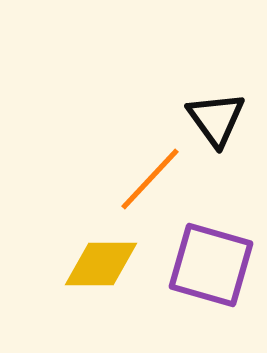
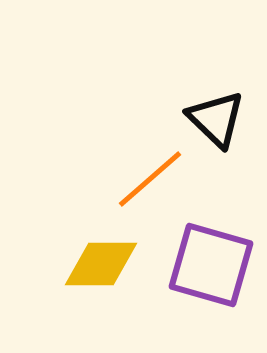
black triangle: rotated 10 degrees counterclockwise
orange line: rotated 6 degrees clockwise
